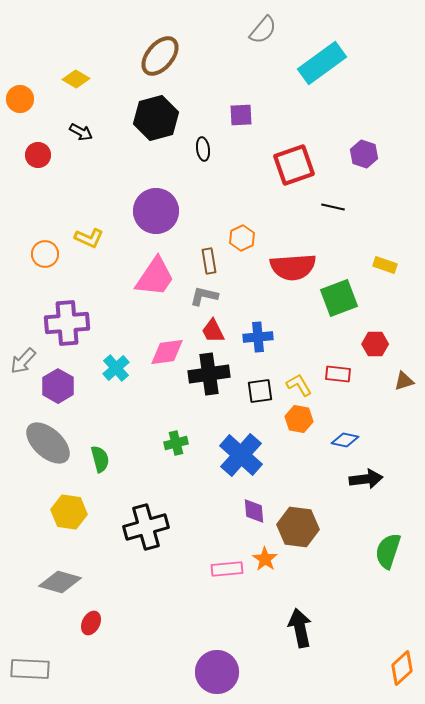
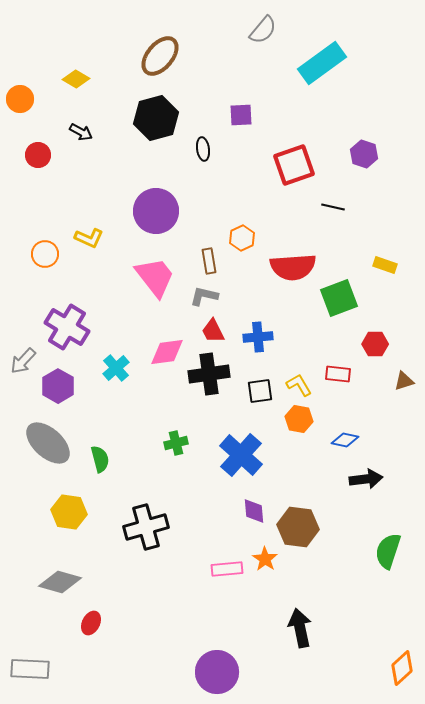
pink trapezoid at (155, 277): rotated 72 degrees counterclockwise
purple cross at (67, 323): moved 4 px down; rotated 36 degrees clockwise
